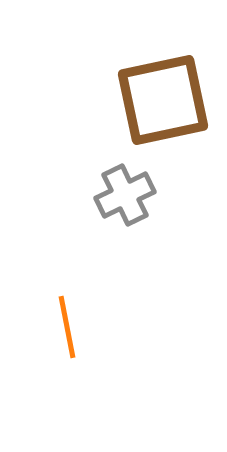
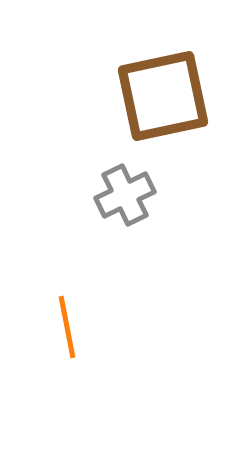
brown square: moved 4 px up
